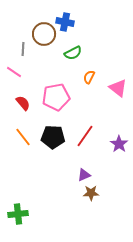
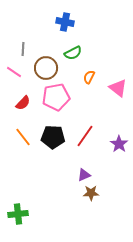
brown circle: moved 2 px right, 34 px down
red semicircle: rotated 84 degrees clockwise
